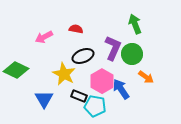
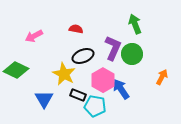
pink arrow: moved 10 px left, 1 px up
orange arrow: moved 16 px right; rotated 98 degrees counterclockwise
pink hexagon: moved 1 px right, 1 px up
black rectangle: moved 1 px left, 1 px up
